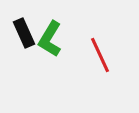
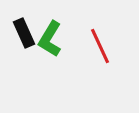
red line: moved 9 px up
